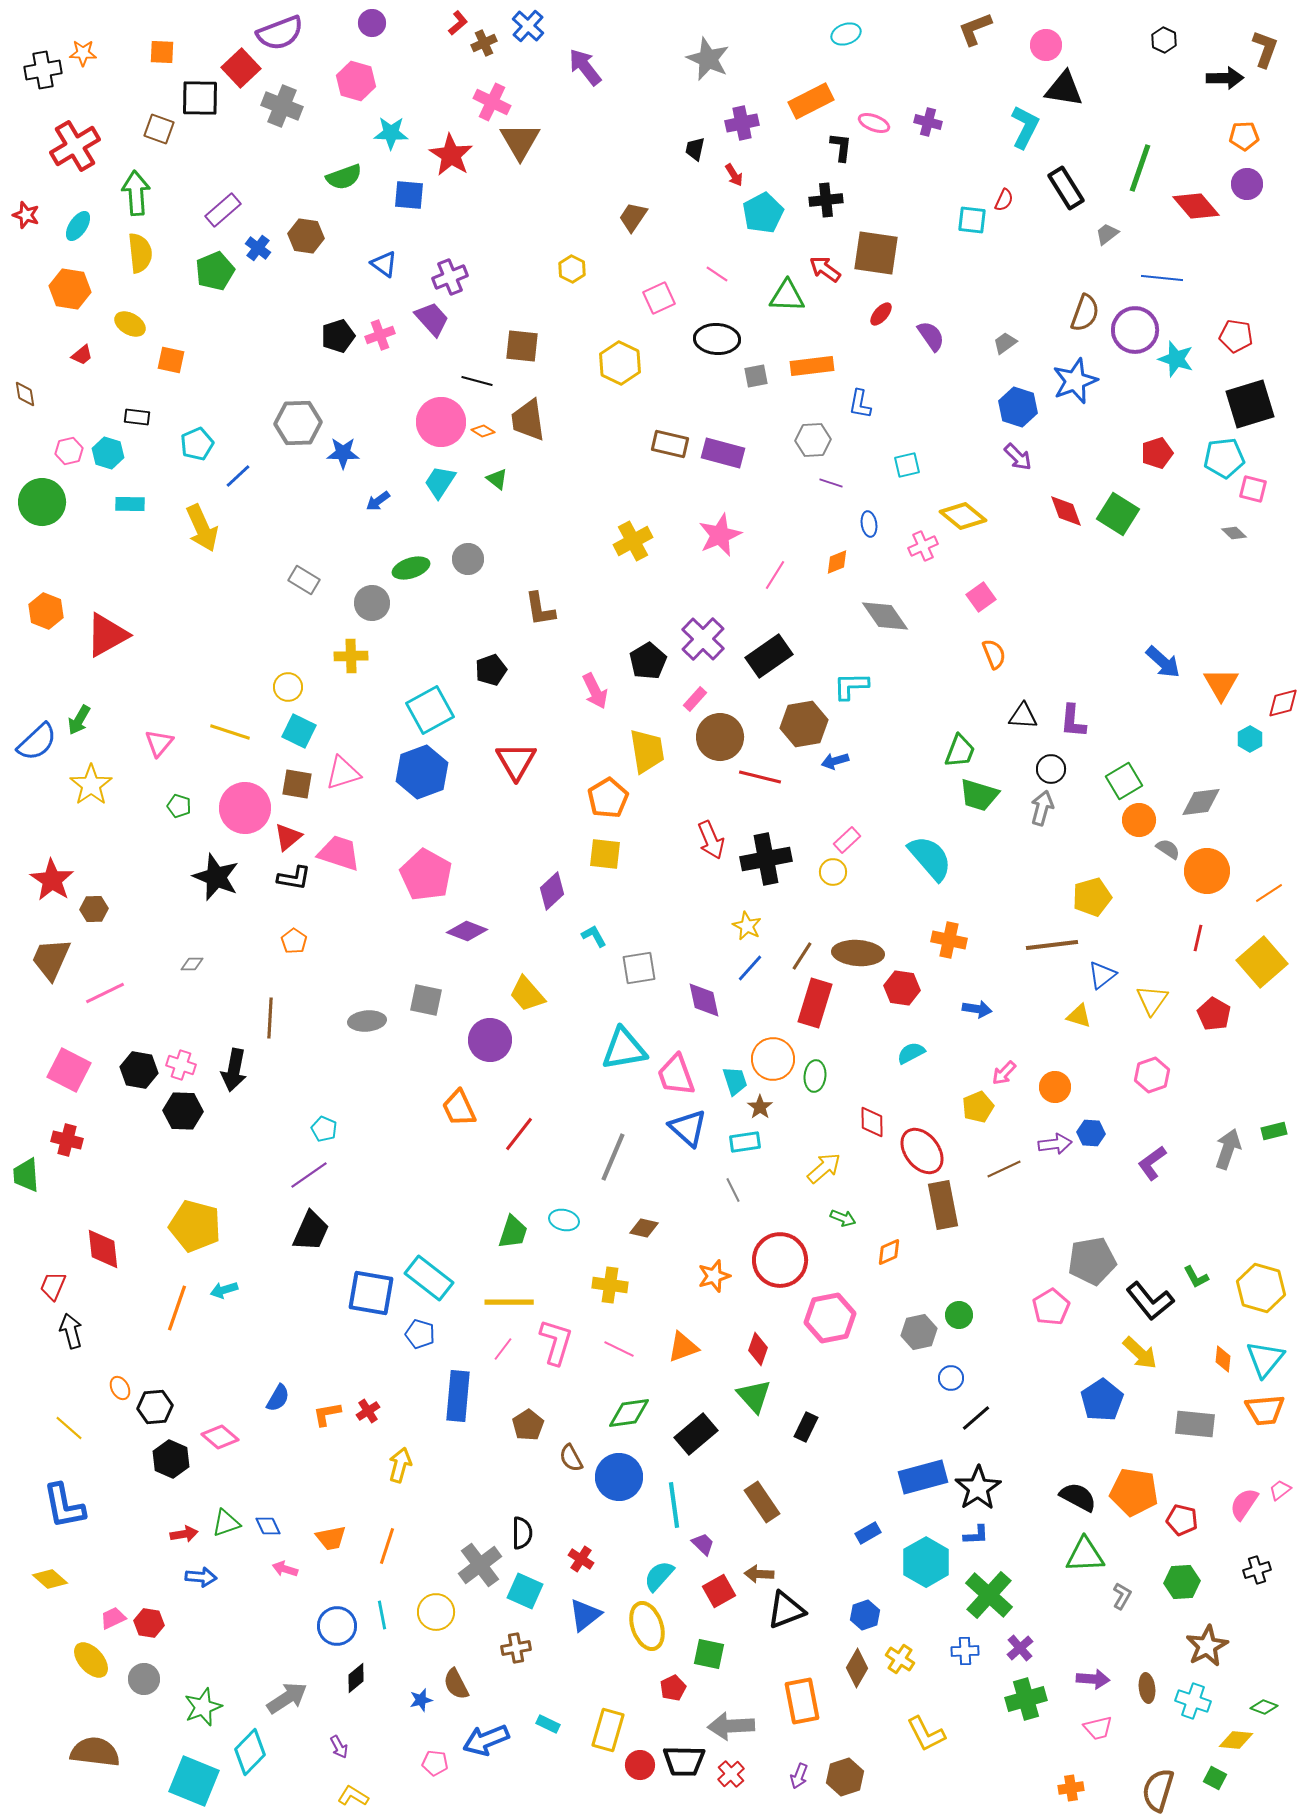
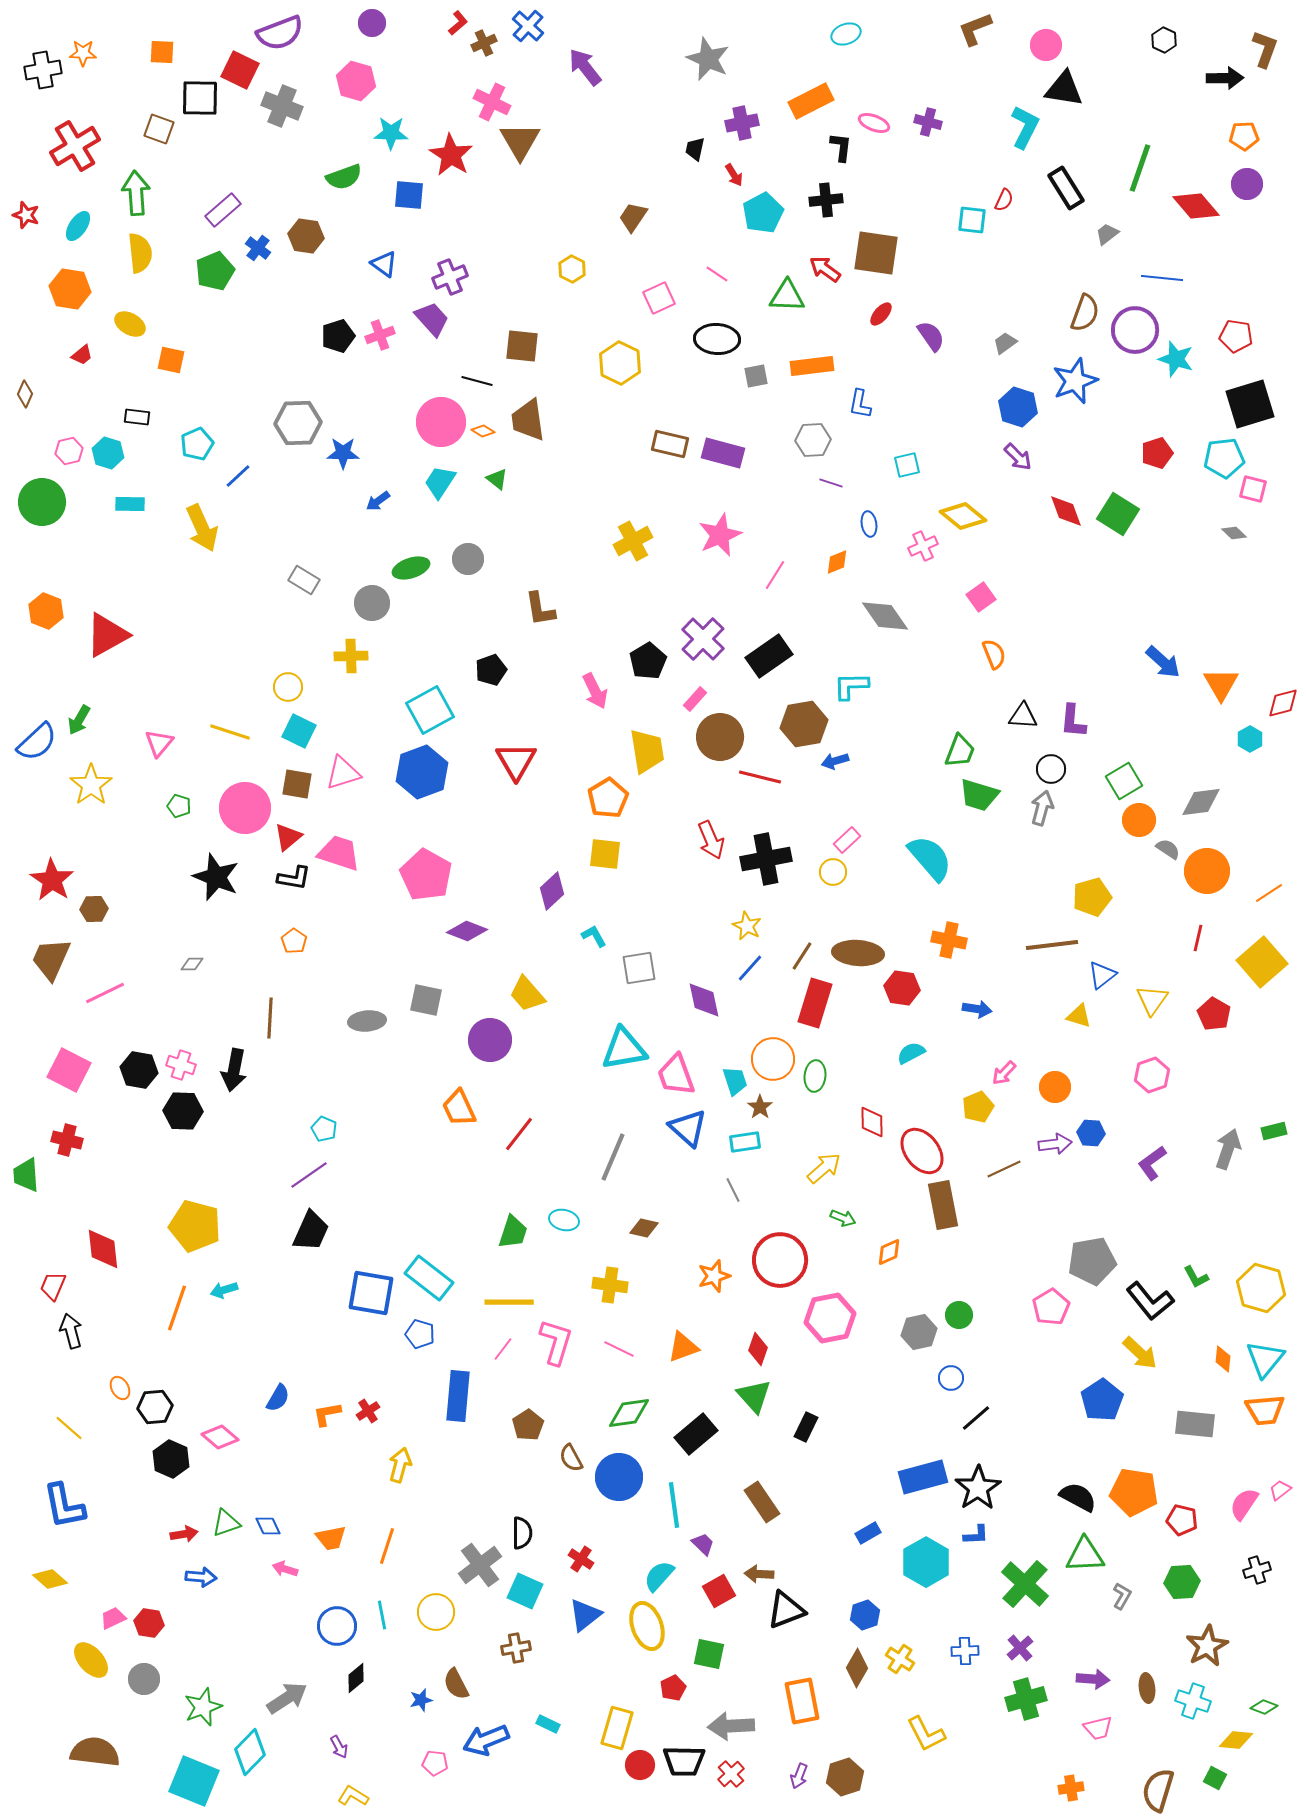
red square at (241, 68): moved 1 px left, 2 px down; rotated 21 degrees counterclockwise
brown diamond at (25, 394): rotated 32 degrees clockwise
green cross at (989, 1595): moved 36 px right, 11 px up
yellow rectangle at (608, 1730): moved 9 px right, 2 px up
